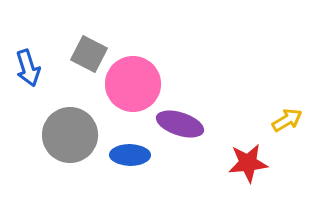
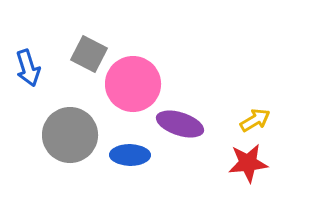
yellow arrow: moved 32 px left
